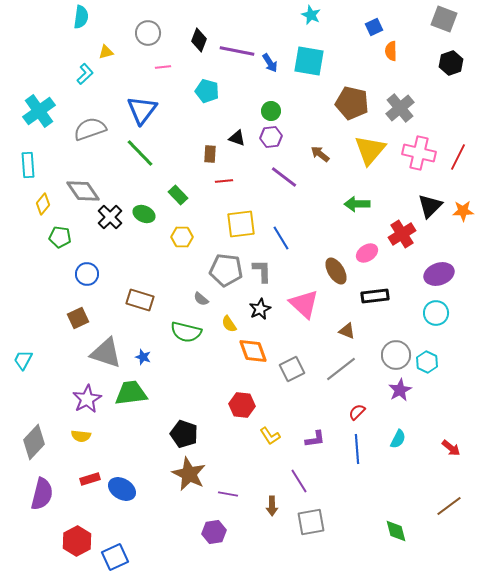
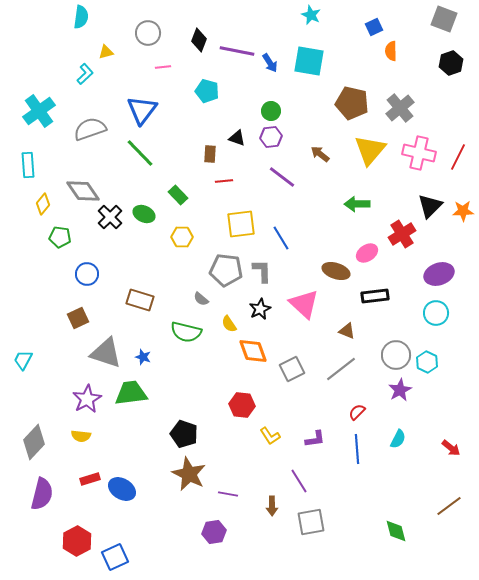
purple line at (284, 177): moved 2 px left
brown ellipse at (336, 271): rotated 40 degrees counterclockwise
